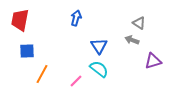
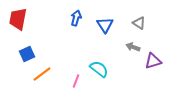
red trapezoid: moved 2 px left, 1 px up
gray arrow: moved 1 px right, 7 px down
blue triangle: moved 6 px right, 21 px up
blue square: moved 3 px down; rotated 21 degrees counterclockwise
orange line: rotated 24 degrees clockwise
pink line: rotated 24 degrees counterclockwise
